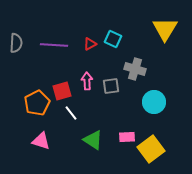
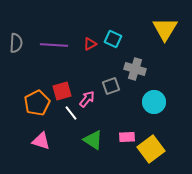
pink arrow: moved 18 px down; rotated 42 degrees clockwise
gray square: rotated 12 degrees counterclockwise
